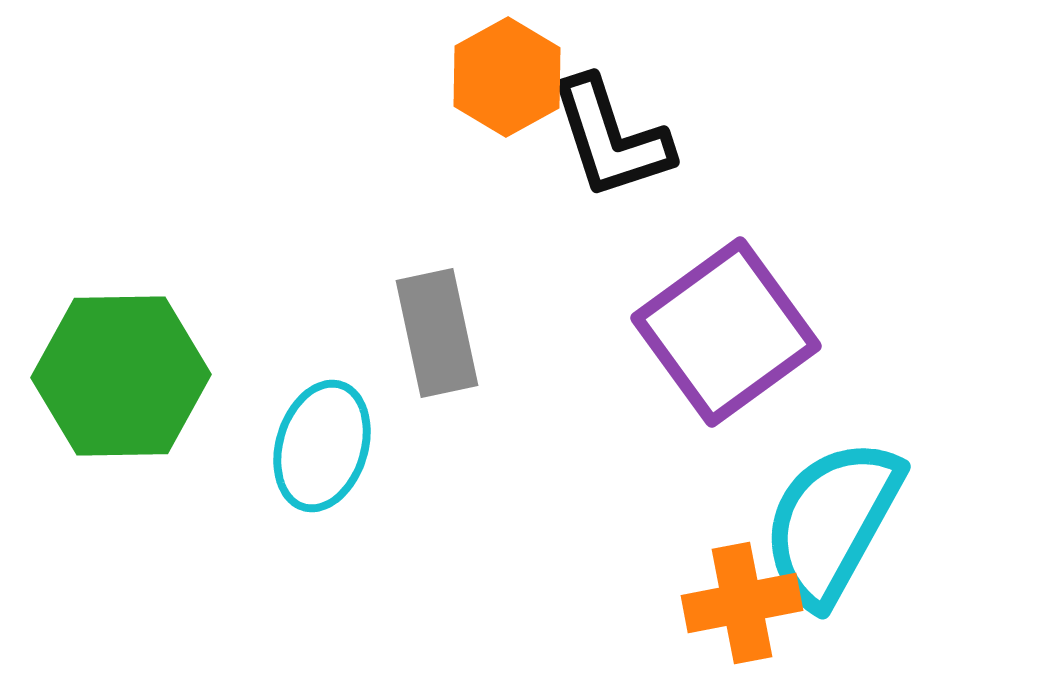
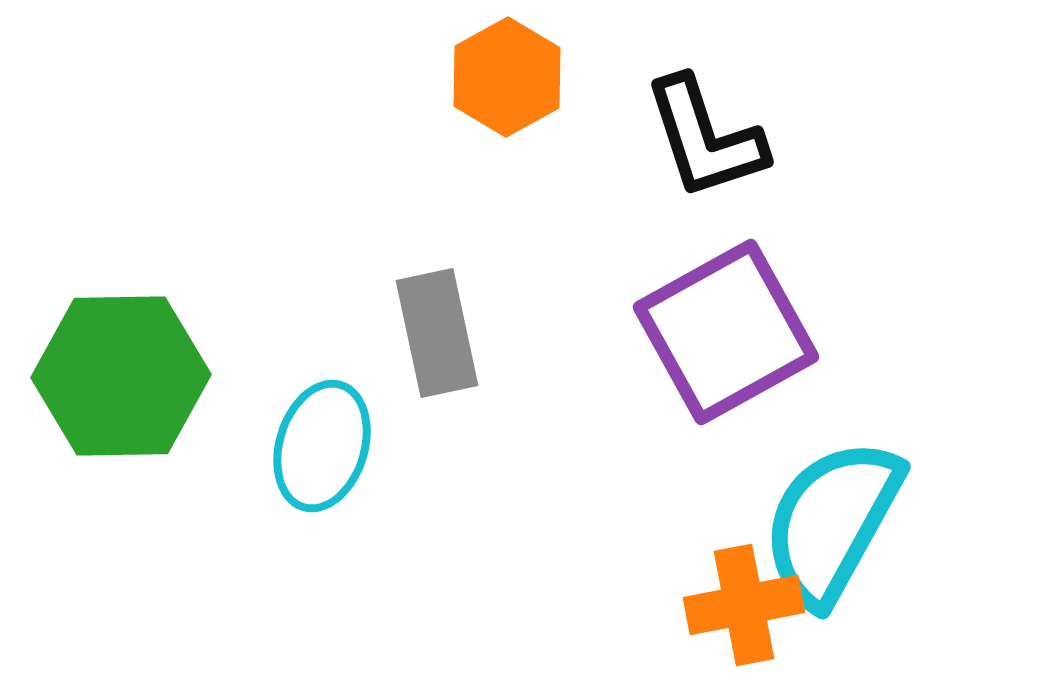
black L-shape: moved 94 px right
purple square: rotated 7 degrees clockwise
orange cross: moved 2 px right, 2 px down
